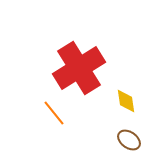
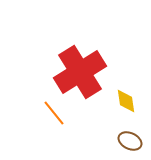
red cross: moved 1 px right, 4 px down
brown ellipse: moved 1 px right, 1 px down; rotated 10 degrees counterclockwise
